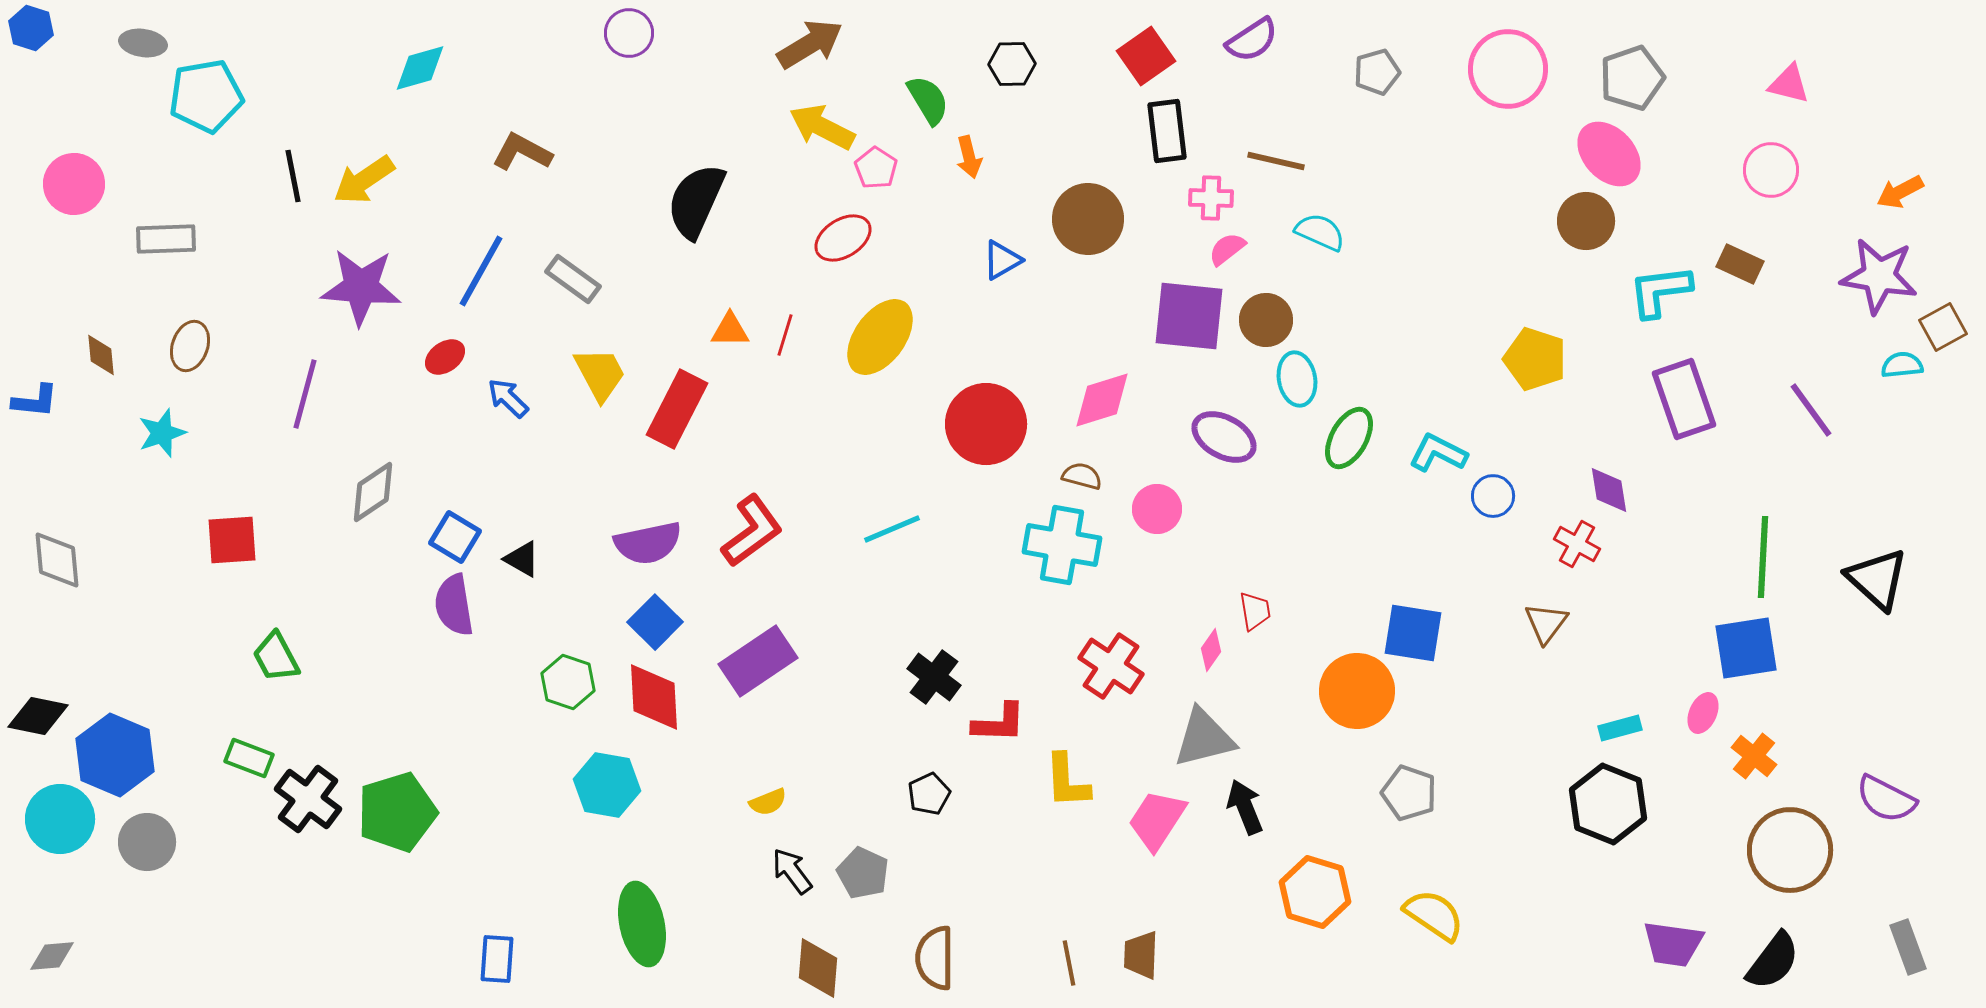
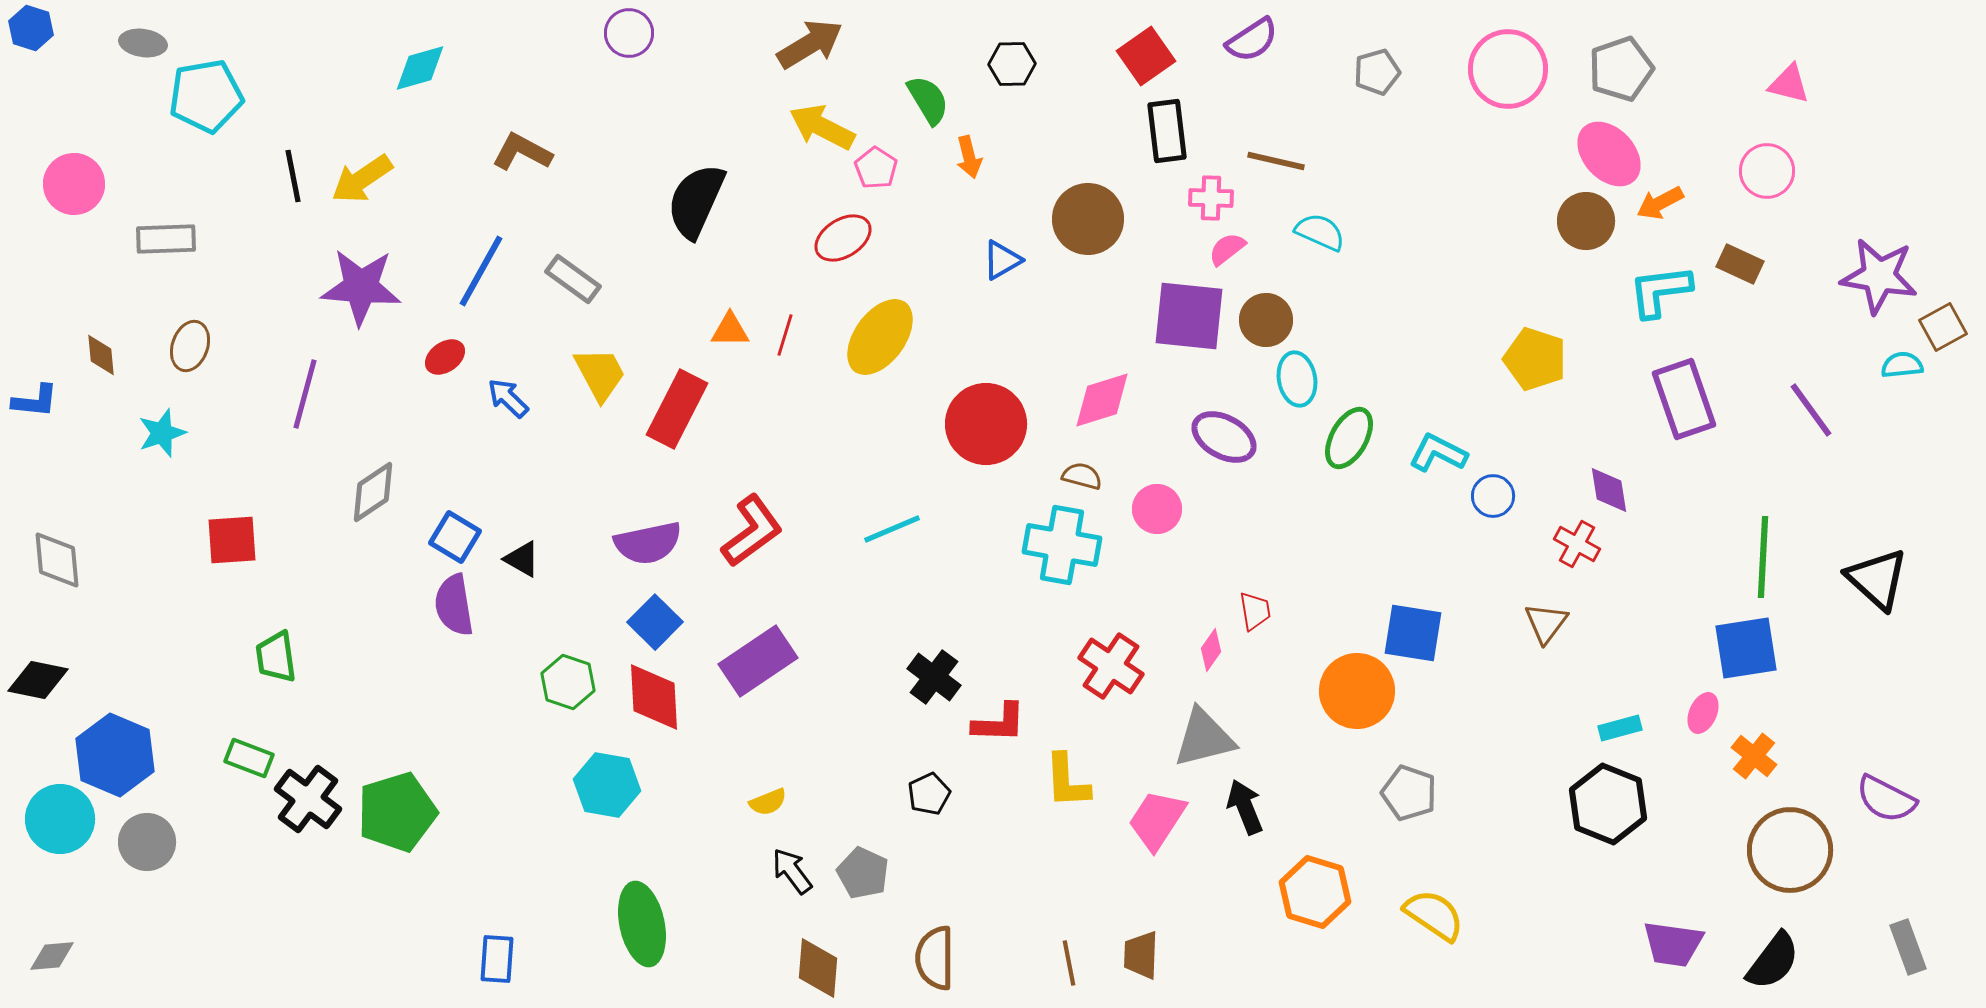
gray pentagon at (1632, 78): moved 11 px left, 9 px up
pink circle at (1771, 170): moved 4 px left, 1 px down
yellow arrow at (364, 180): moved 2 px left, 1 px up
orange arrow at (1900, 192): moved 240 px left, 11 px down
green trapezoid at (276, 657): rotated 20 degrees clockwise
black diamond at (38, 716): moved 36 px up
